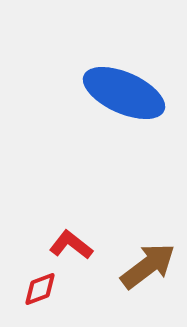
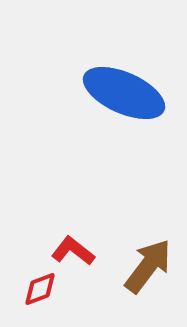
red L-shape: moved 2 px right, 6 px down
brown arrow: rotated 16 degrees counterclockwise
